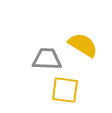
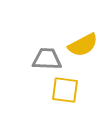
yellow semicircle: rotated 120 degrees clockwise
